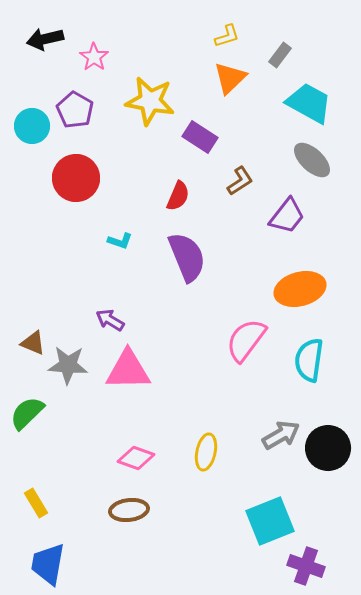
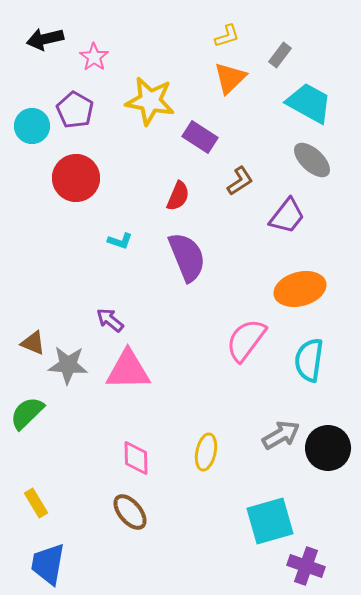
purple arrow: rotated 8 degrees clockwise
pink diamond: rotated 69 degrees clockwise
brown ellipse: moved 1 px right, 2 px down; rotated 57 degrees clockwise
cyan square: rotated 6 degrees clockwise
